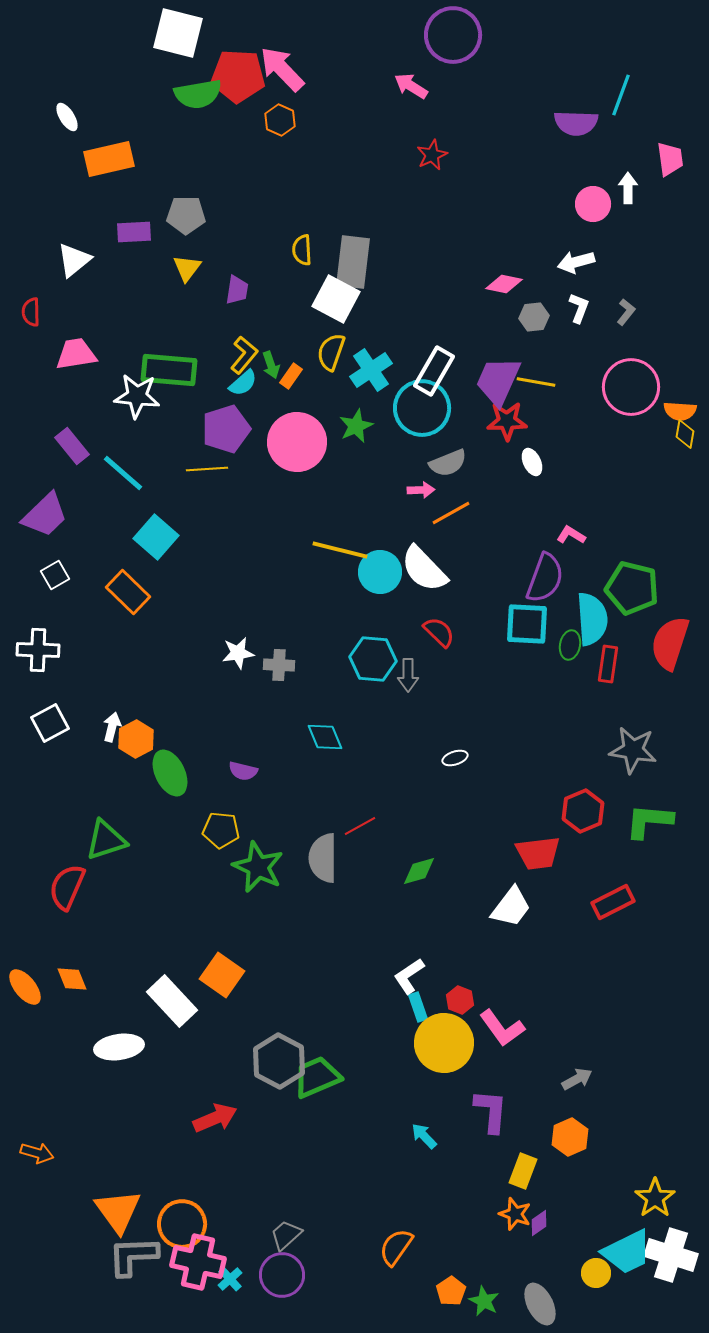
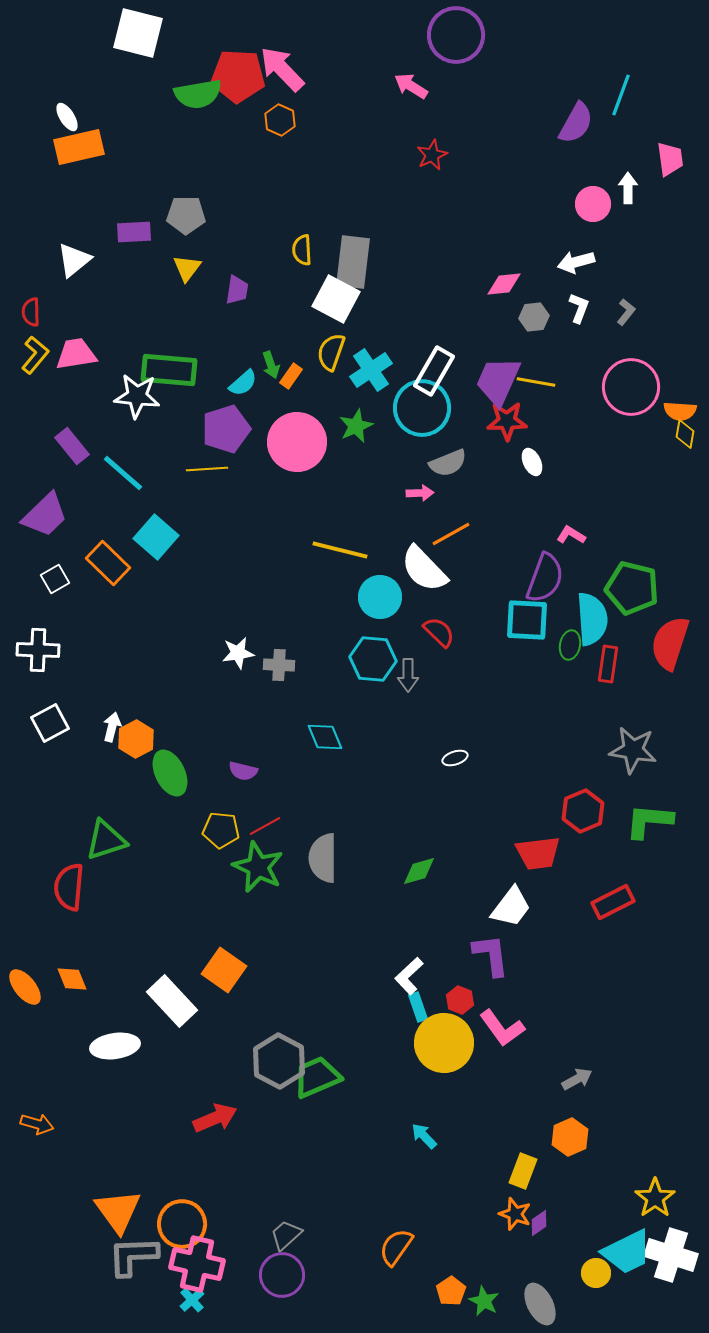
white square at (178, 33): moved 40 px left
purple circle at (453, 35): moved 3 px right
purple semicircle at (576, 123): rotated 63 degrees counterclockwise
orange rectangle at (109, 159): moved 30 px left, 12 px up
pink diamond at (504, 284): rotated 18 degrees counterclockwise
yellow L-shape at (244, 355): moved 209 px left
pink arrow at (421, 490): moved 1 px left, 3 px down
orange line at (451, 513): moved 21 px down
cyan circle at (380, 572): moved 25 px down
white square at (55, 575): moved 4 px down
orange rectangle at (128, 592): moved 20 px left, 29 px up
cyan square at (527, 624): moved 4 px up
red line at (360, 826): moved 95 px left
red semicircle at (67, 887): moved 2 px right; rotated 18 degrees counterclockwise
orange square at (222, 975): moved 2 px right, 5 px up
white L-shape at (409, 976): rotated 9 degrees counterclockwise
white ellipse at (119, 1047): moved 4 px left, 1 px up
purple L-shape at (491, 1111): moved 156 px up; rotated 12 degrees counterclockwise
orange arrow at (37, 1153): moved 29 px up
pink cross at (198, 1262): moved 1 px left, 2 px down
cyan cross at (230, 1279): moved 38 px left, 21 px down
